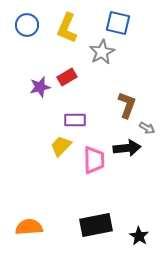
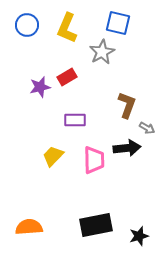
yellow trapezoid: moved 8 px left, 10 px down
black star: rotated 24 degrees clockwise
